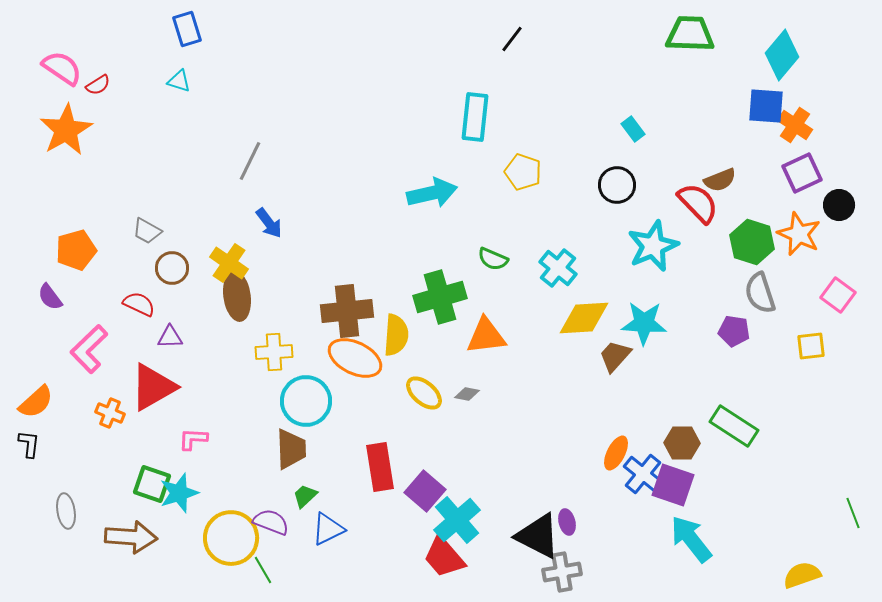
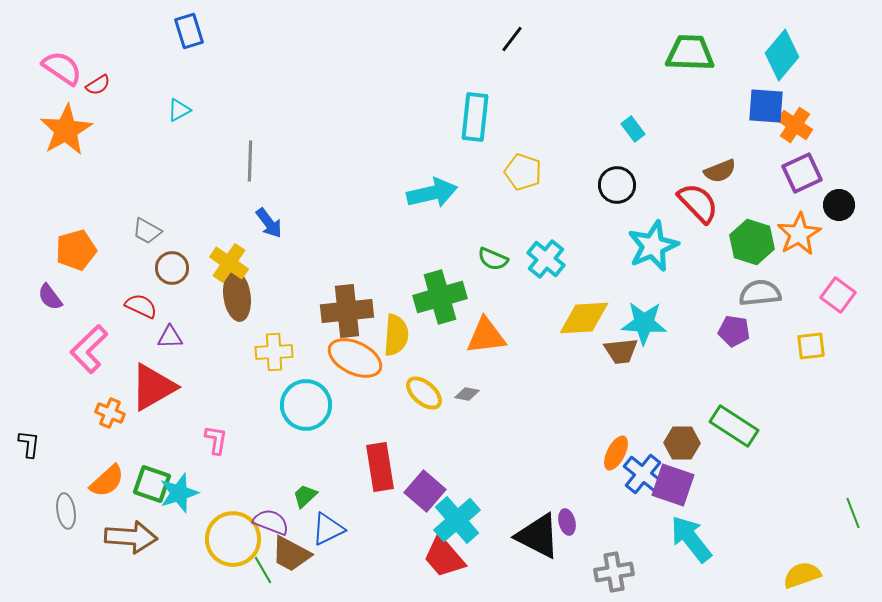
blue rectangle at (187, 29): moved 2 px right, 2 px down
green trapezoid at (690, 34): moved 19 px down
cyan triangle at (179, 81): moved 29 px down; rotated 45 degrees counterclockwise
gray line at (250, 161): rotated 24 degrees counterclockwise
brown semicircle at (720, 180): moved 9 px up
orange star at (799, 234): rotated 18 degrees clockwise
cyan cross at (558, 268): moved 12 px left, 9 px up
gray semicircle at (760, 293): rotated 102 degrees clockwise
red semicircle at (139, 304): moved 2 px right, 2 px down
brown trapezoid at (615, 356): moved 6 px right, 5 px up; rotated 138 degrees counterclockwise
cyan circle at (306, 401): moved 4 px down
orange semicircle at (36, 402): moved 71 px right, 79 px down
pink L-shape at (193, 439): moved 23 px right, 1 px down; rotated 96 degrees clockwise
brown trapezoid at (291, 449): moved 105 px down; rotated 120 degrees clockwise
yellow circle at (231, 538): moved 2 px right, 1 px down
gray cross at (562, 572): moved 52 px right
